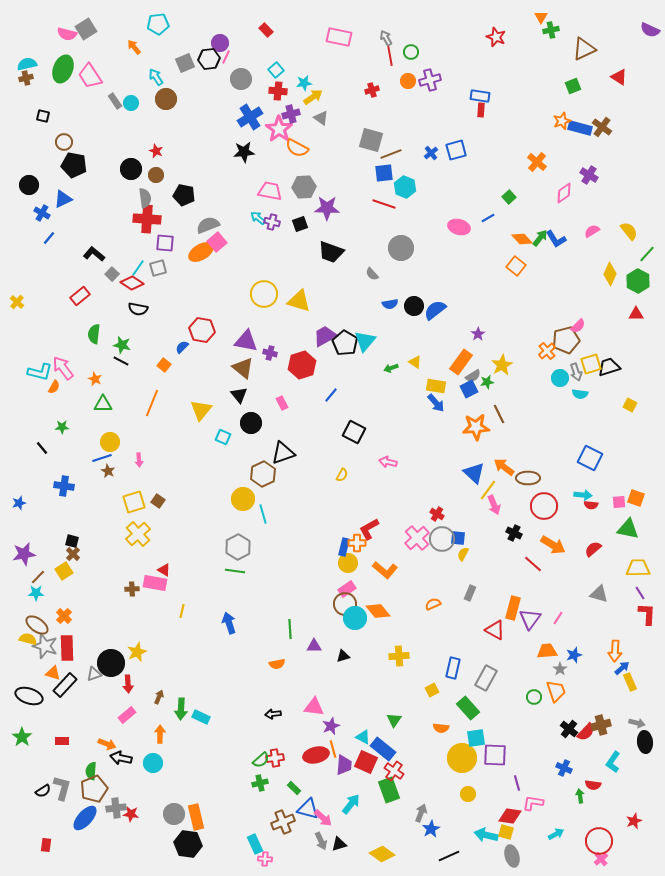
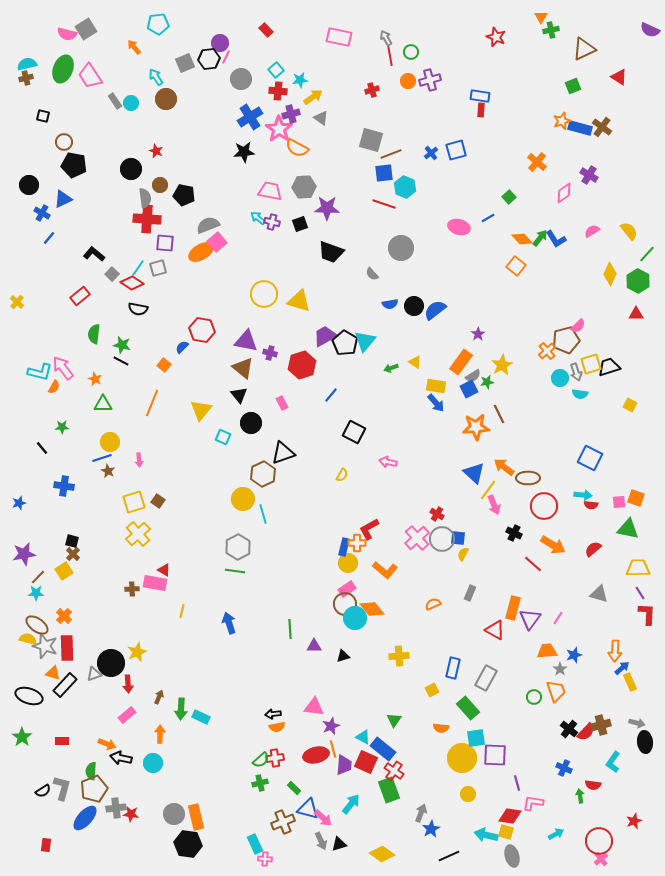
cyan star at (304, 83): moved 4 px left, 3 px up
brown circle at (156, 175): moved 4 px right, 10 px down
orange diamond at (378, 611): moved 6 px left, 2 px up
orange semicircle at (277, 664): moved 63 px down
